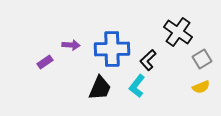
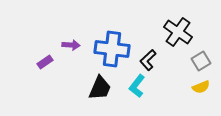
blue cross: rotated 8 degrees clockwise
gray square: moved 1 px left, 2 px down
